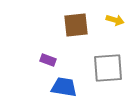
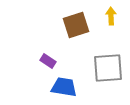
yellow arrow: moved 4 px left, 4 px up; rotated 108 degrees counterclockwise
brown square: rotated 12 degrees counterclockwise
purple rectangle: moved 1 px down; rotated 14 degrees clockwise
